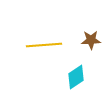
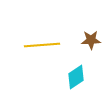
yellow line: moved 2 px left
